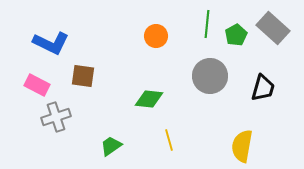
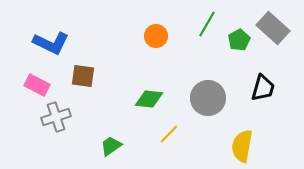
green line: rotated 24 degrees clockwise
green pentagon: moved 3 px right, 5 px down
gray circle: moved 2 px left, 22 px down
yellow line: moved 6 px up; rotated 60 degrees clockwise
